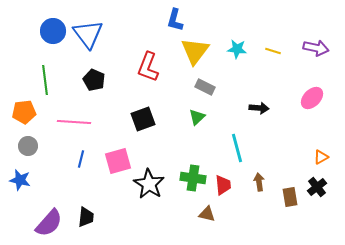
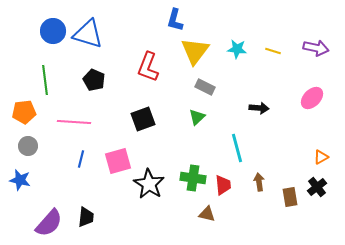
blue triangle: rotated 36 degrees counterclockwise
